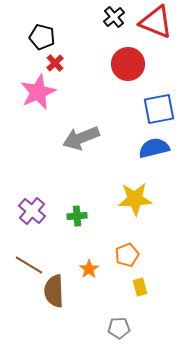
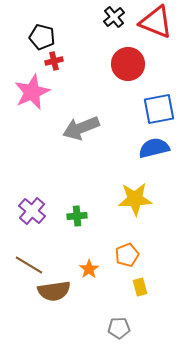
red cross: moved 1 px left, 2 px up; rotated 30 degrees clockwise
pink star: moved 6 px left
gray arrow: moved 10 px up
brown semicircle: rotated 96 degrees counterclockwise
